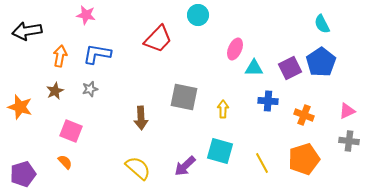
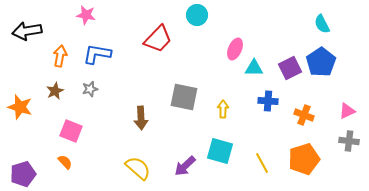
cyan circle: moved 1 px left
